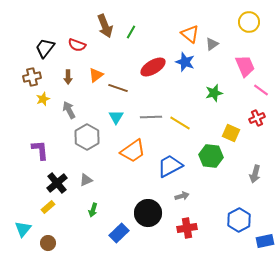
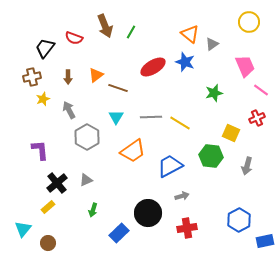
red semicircle at (77, 45): moved 3 px left, 7 px up
gray arrow at (255, 174): moved 8 px left, 8 px up
